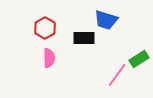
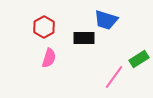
red hexagon: moved 1 px left, 1 px up
pink semicircle: rotated 18 degrees clockwise
pink line: moved 3 px left, 2 px down
